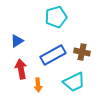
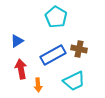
cyan pentagon: rotated 25 degrees counterclockwise
brown cross: moved 3 px left, 3 px up
cyan trapezoid: moved 1 px up
